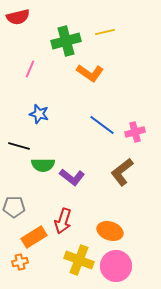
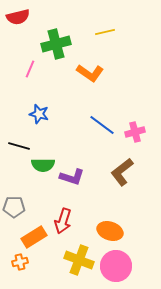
green cross: moved 10 px left, 3 px down
purple L-shape: rotated 20 degrees counterclockwise
